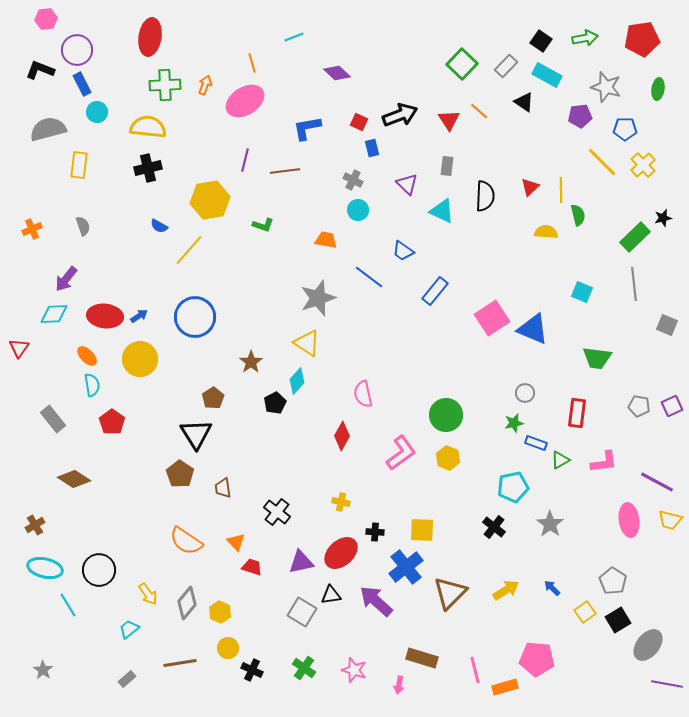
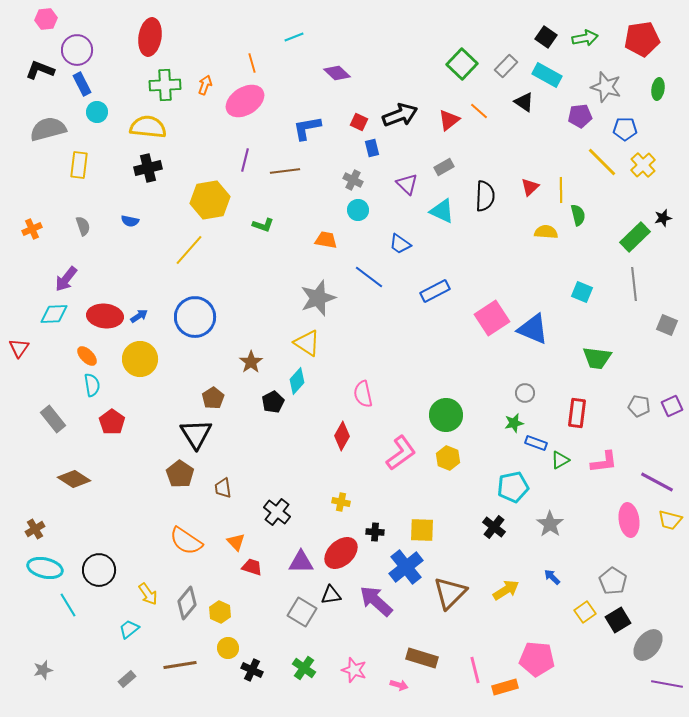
black square at (541, 41): moved 5 px right, 4 px up
red triangle at (449, 120): rotated 25 degrees clockwise
gray rectangle at (447, 166): moved 3 px left, 1 px down; rotated 54 degrees clockwise
blue semicircle at (159, 226): moved 29 px left, 5 px up; rotated 18 degrees counterclockwise
blue trapezoid at (403, 251): moved 3 px left, 7 px up
blue rectangle at (435, 291): rotated 24 degrees clockwise
black pentagon at (275, 403): moved 2 px left, 1 px up
brown cross at (35, 525): moved 4 px down
purple triangle at (301, 562): rotated 12 degrees clockwise
blue arrow at (552, 588): moved 11 px up
brown line at (180, 663): moved 2 px down
gray star at (43, 670): rotated 24 degrees clockwise
pink arrow at (399, 685): rotated 84 degrees counterclockwise
